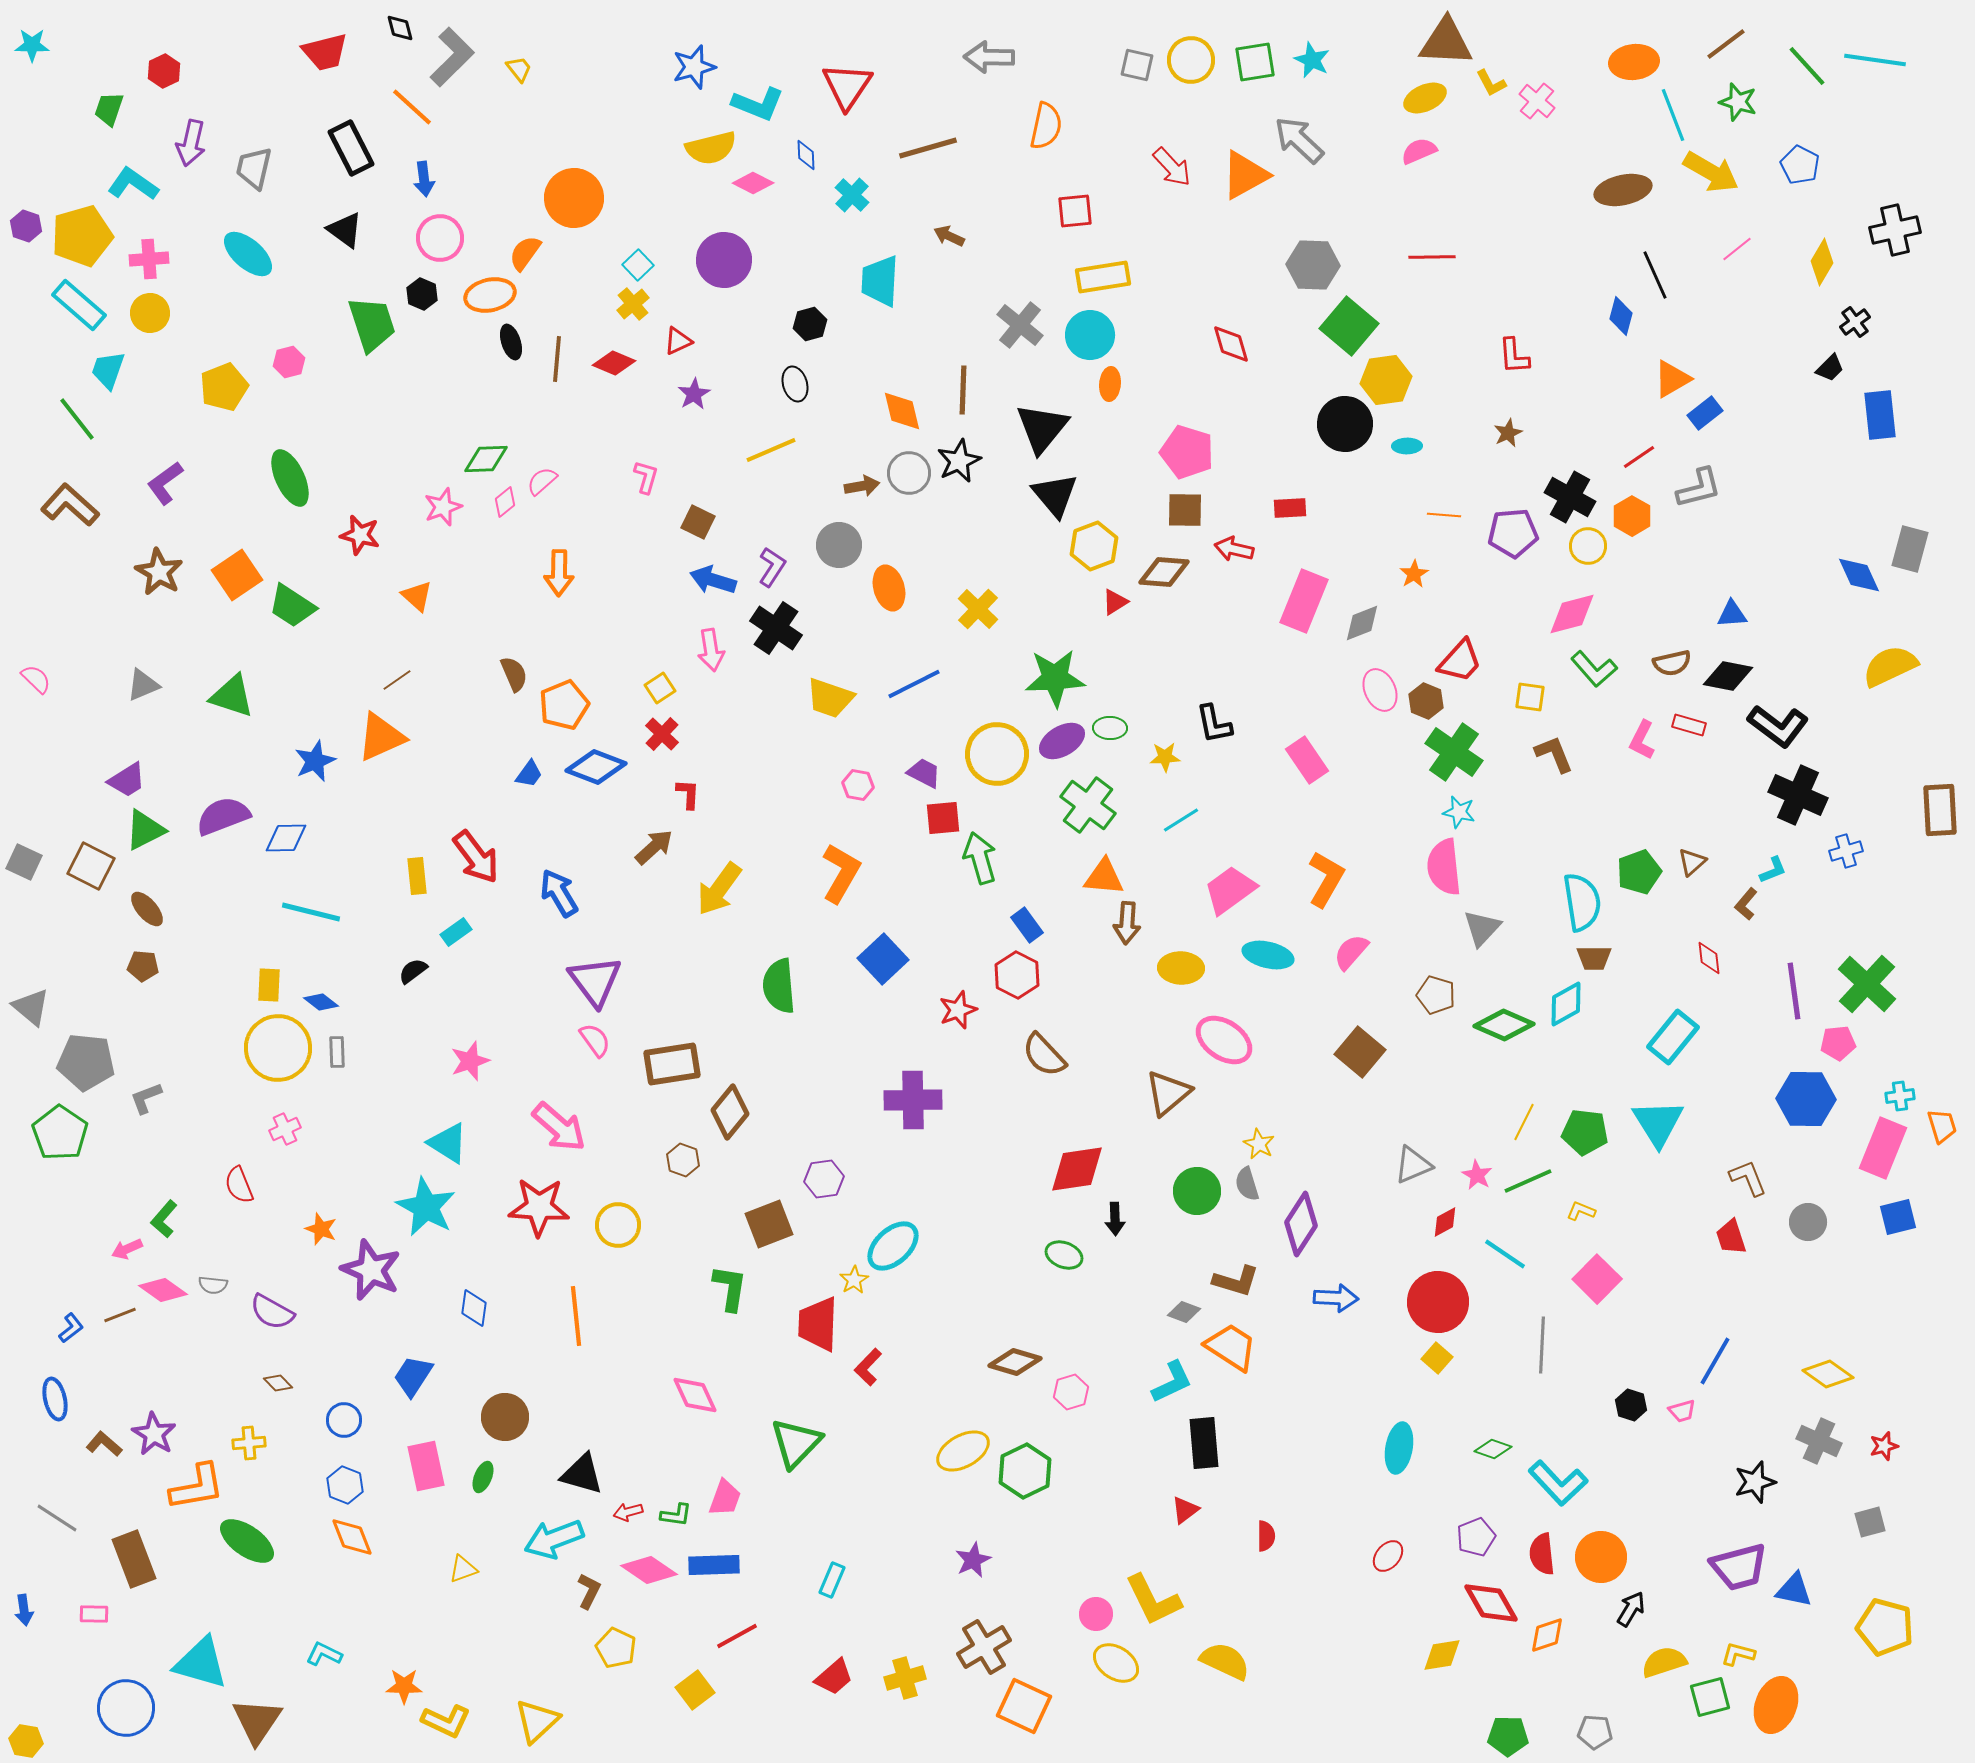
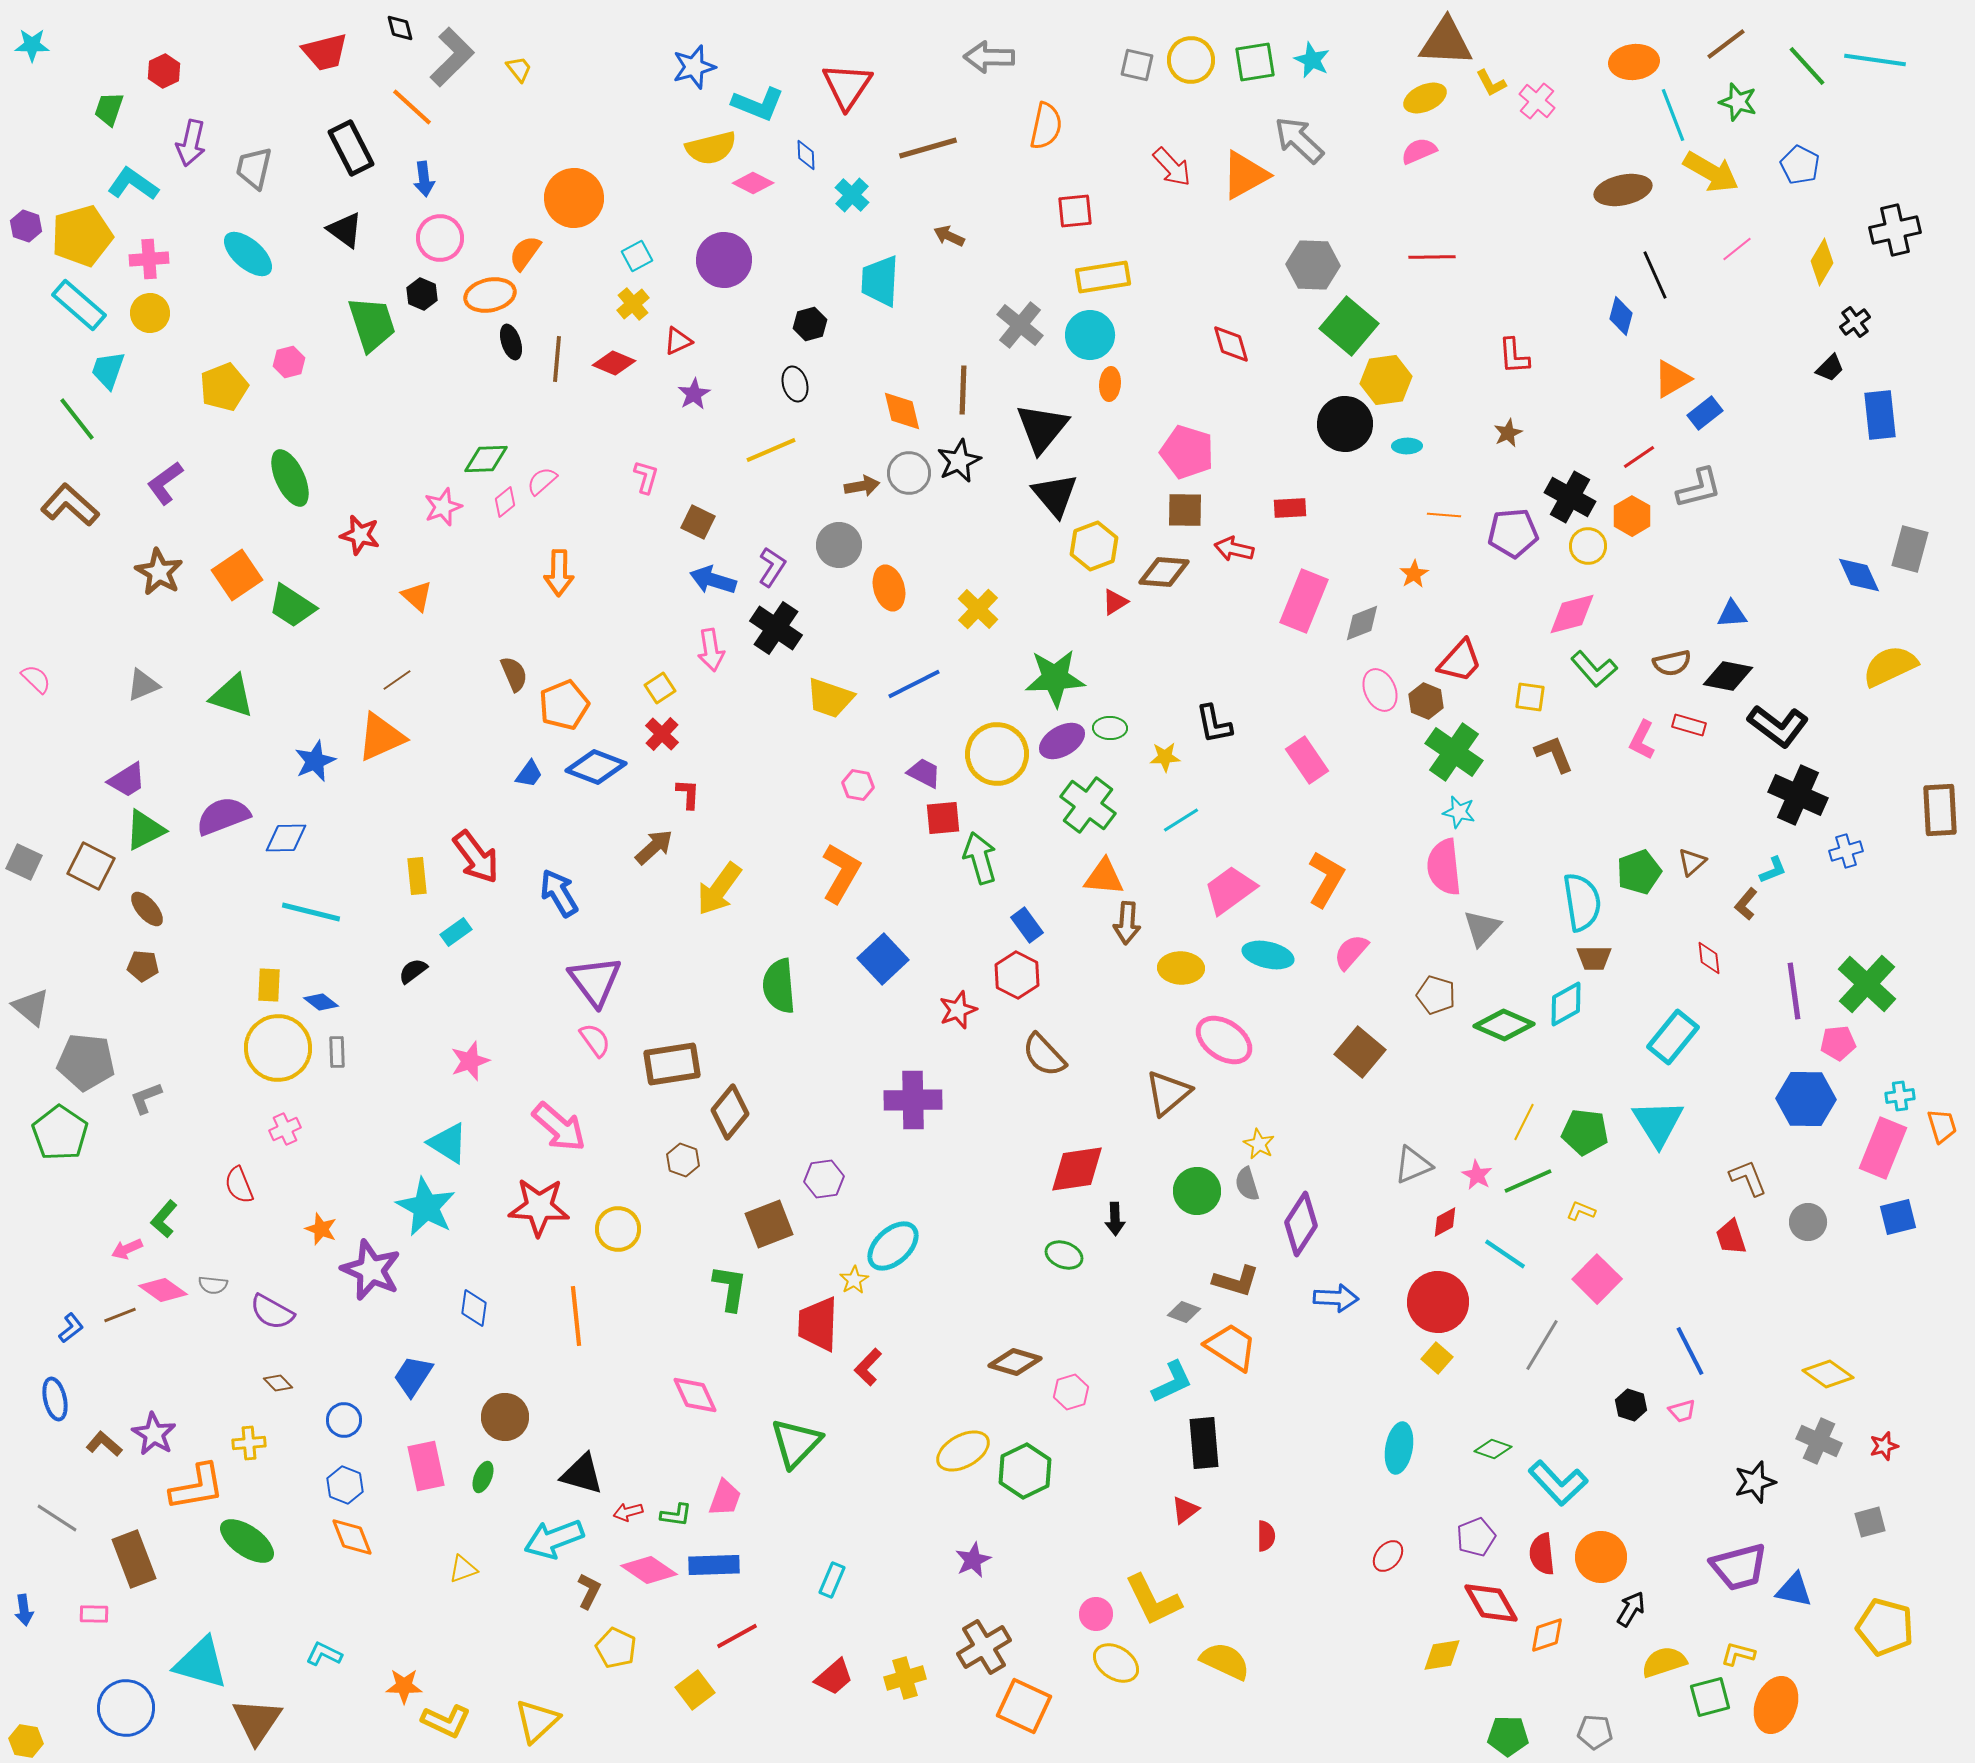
cyan square at (638, 265): moved 1 px left, 9 px up; rotated 16 degrees clockwise
yellow circle at (618, 1225): moved 4 px down
gray line at (1542, 1345): rotated 28 degrees clockwise
blue line at (1715, 1361): moved 25 px left, 10 px up; rotated 57 degrees counterclockwise
